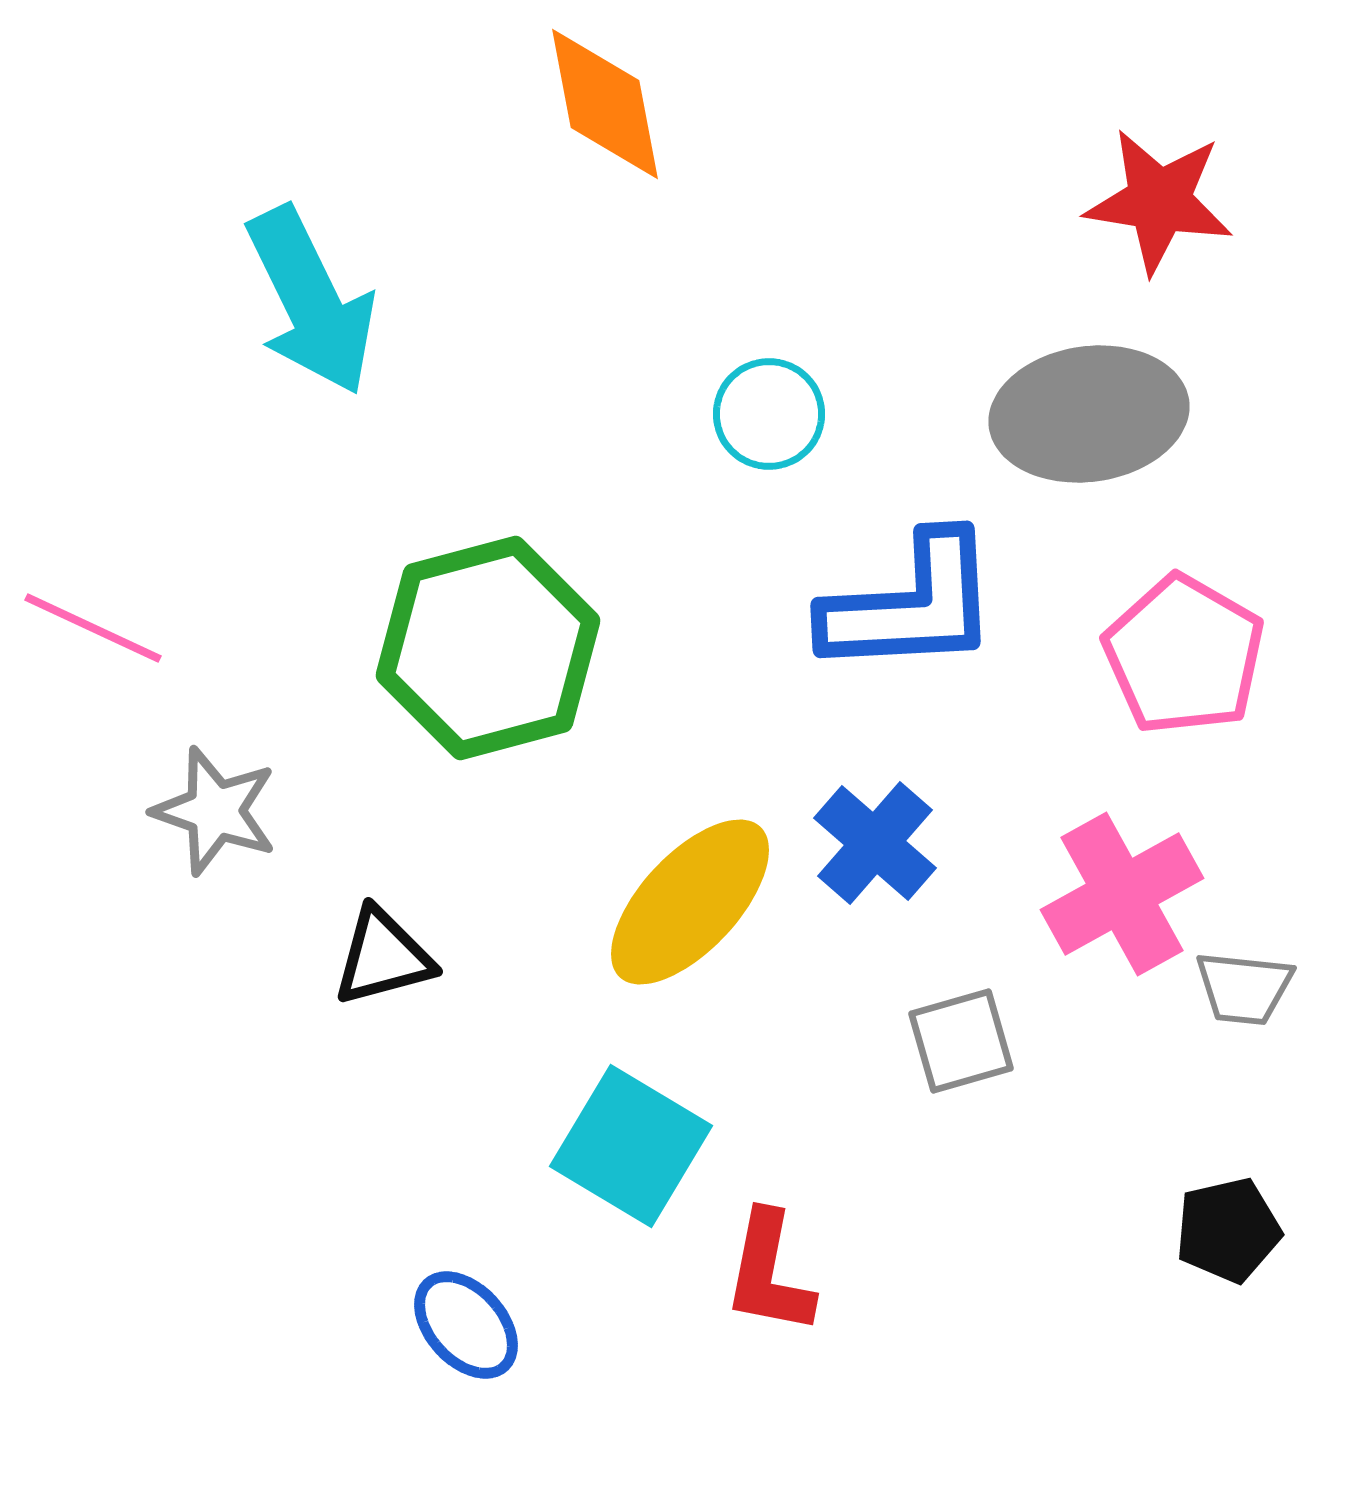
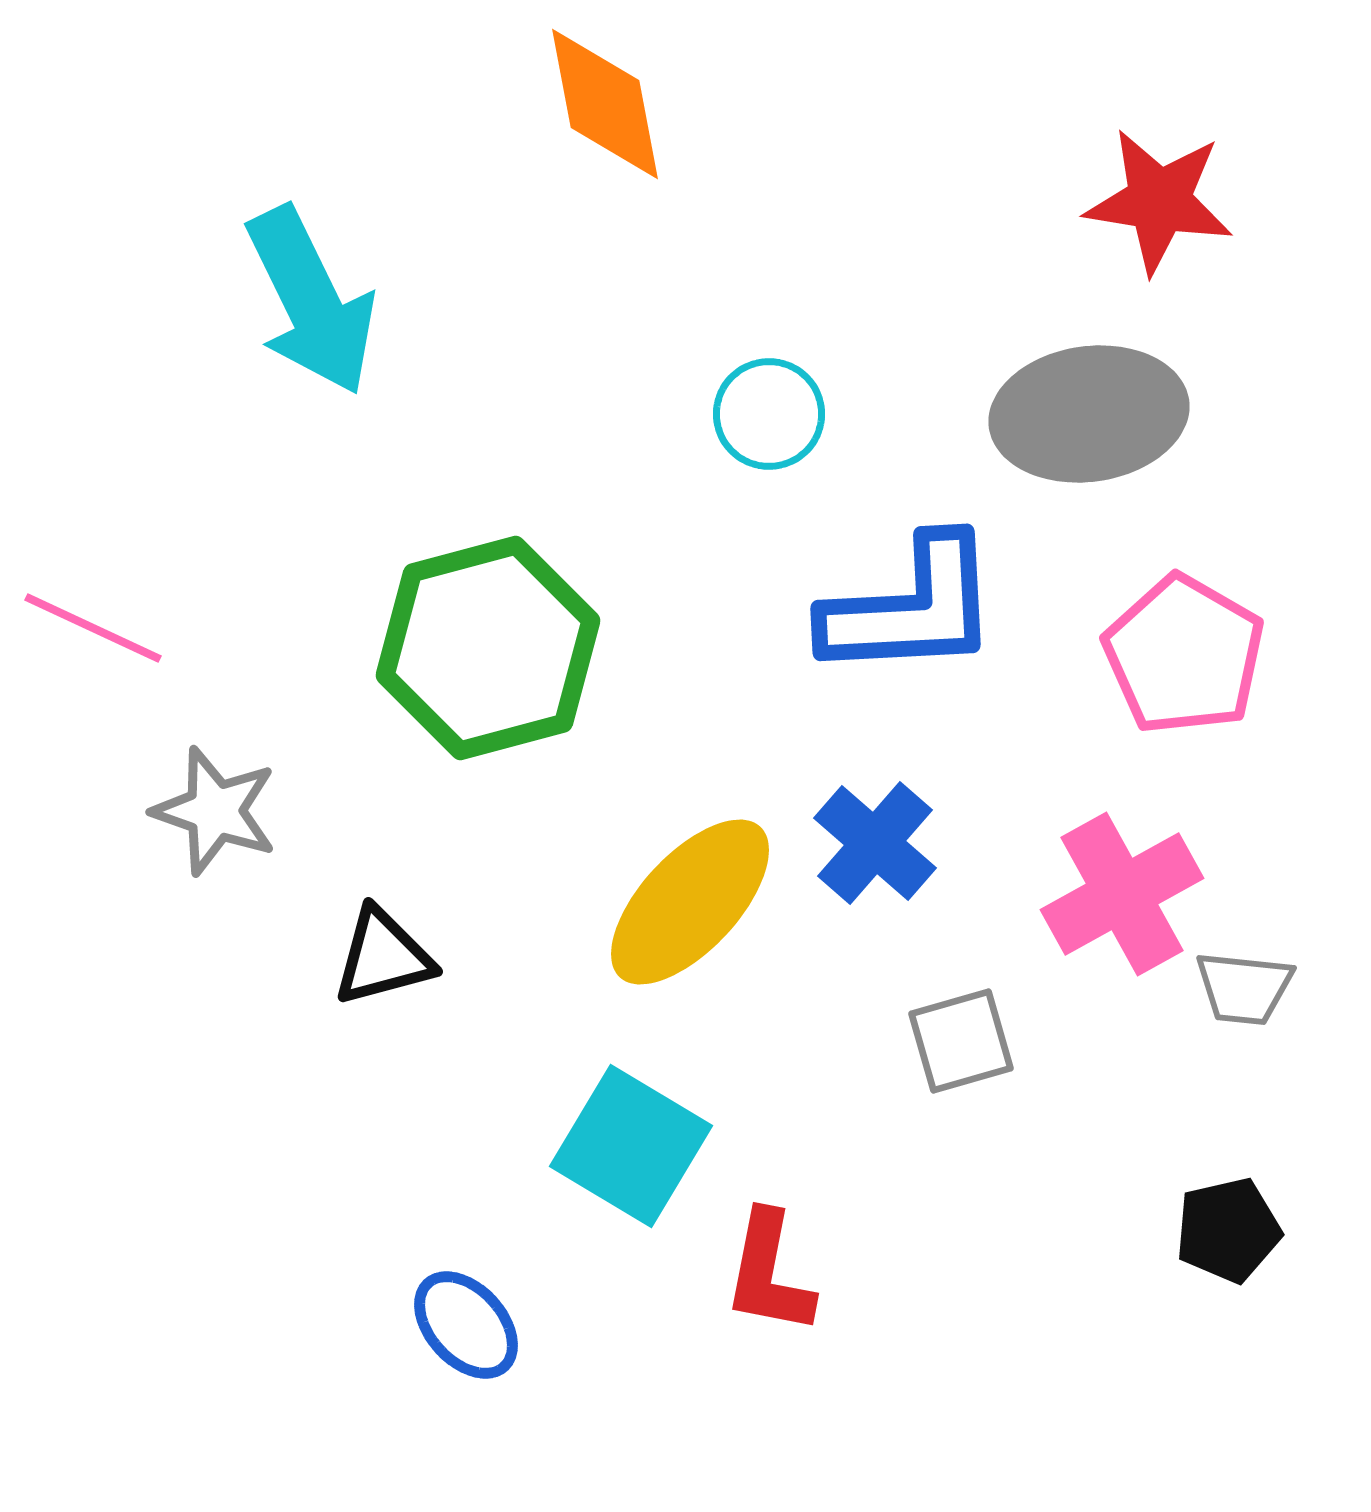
blue L-shape: moved 3 px down
